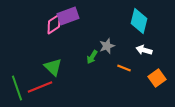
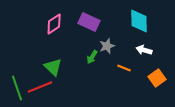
purple rectangle: moved 21 px right, 6 px down; rotated 45 degrees clockwise
cyan diamond: rotated 15 degrees counterclockwise
